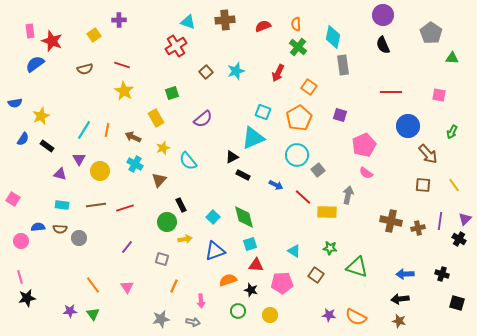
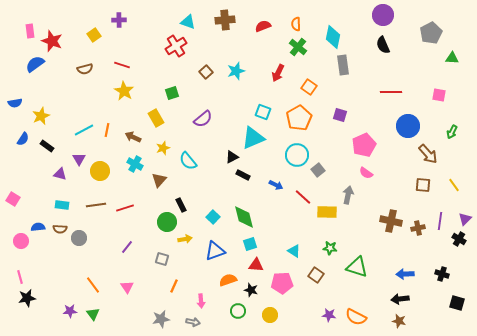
gray pentagon at (431, 33): rotated 10 degrees clockwise
cyan line at (84, 130): rotated 30 degrees clockwise
